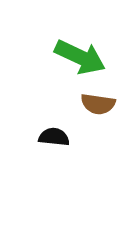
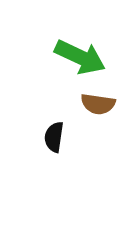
black semicircle: rotated 88 degrees counterclockwise
